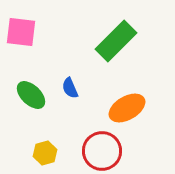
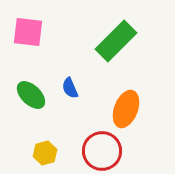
pink square: moved 7 px right
orange ellipse: moved 1 px left, 1 px down; rotated 39 degrees counterclockwise
